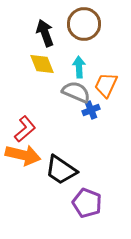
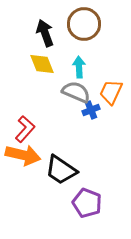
orange trapezoid: moved 5 px right, 7 px down
red L-shape: rotated 8 degrees counterclockwise
